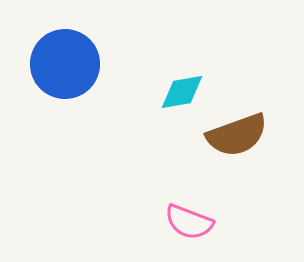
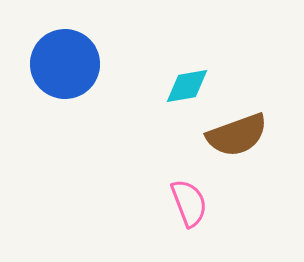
cyan diamond: moved 5 px right, 6 px up
pink semicircle: moved 19 px up; rotated 132 degrees counterclockwise
